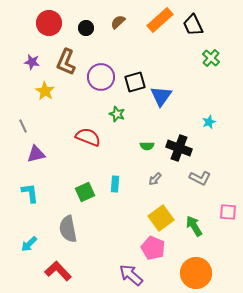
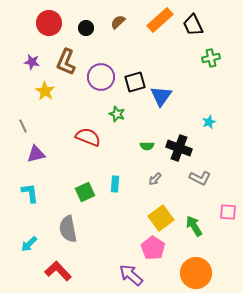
green cross: rotated 36 degrees clockwise
pink pentagon: rotated 10 degrees clockwise
